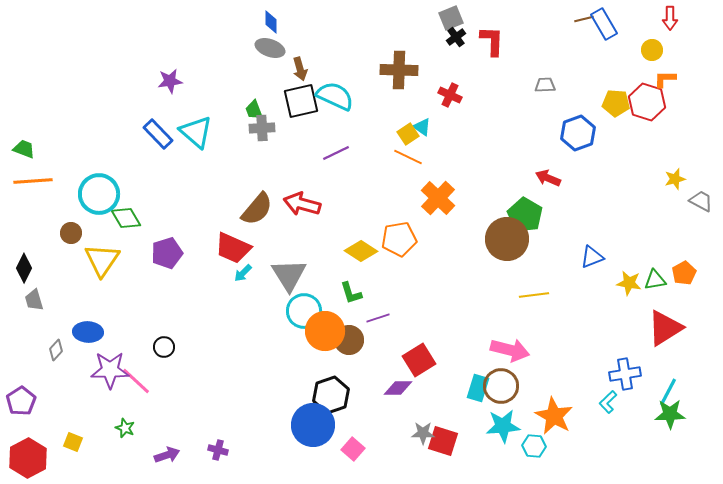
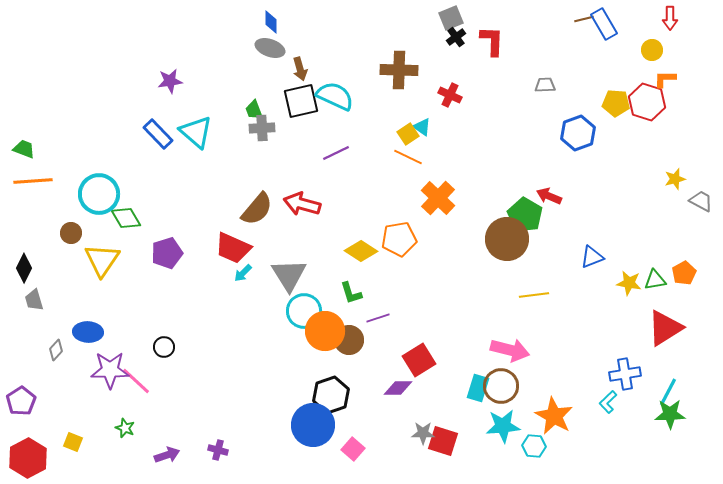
red arrow at (548, 178): moved 1 px right, 18 px down
